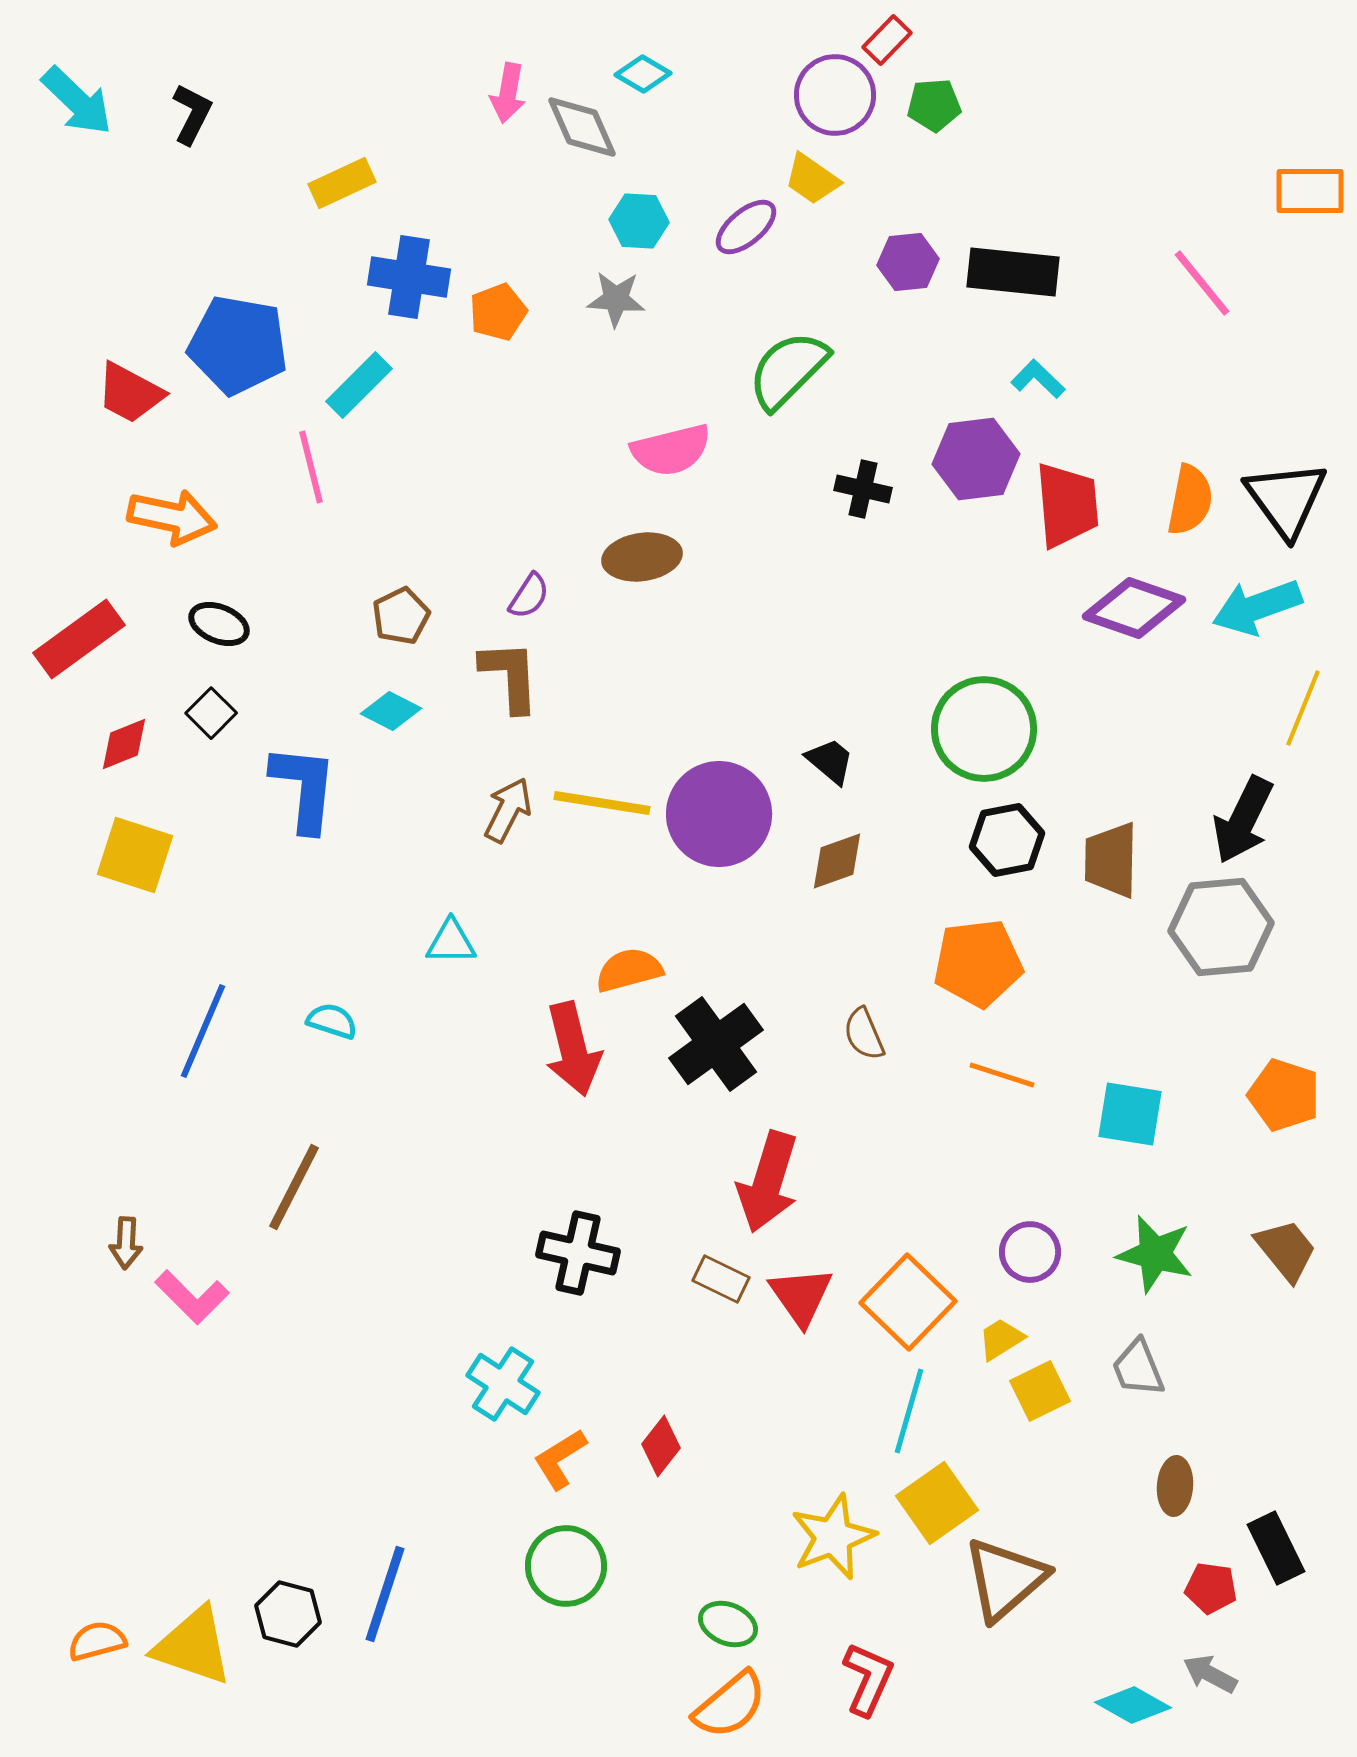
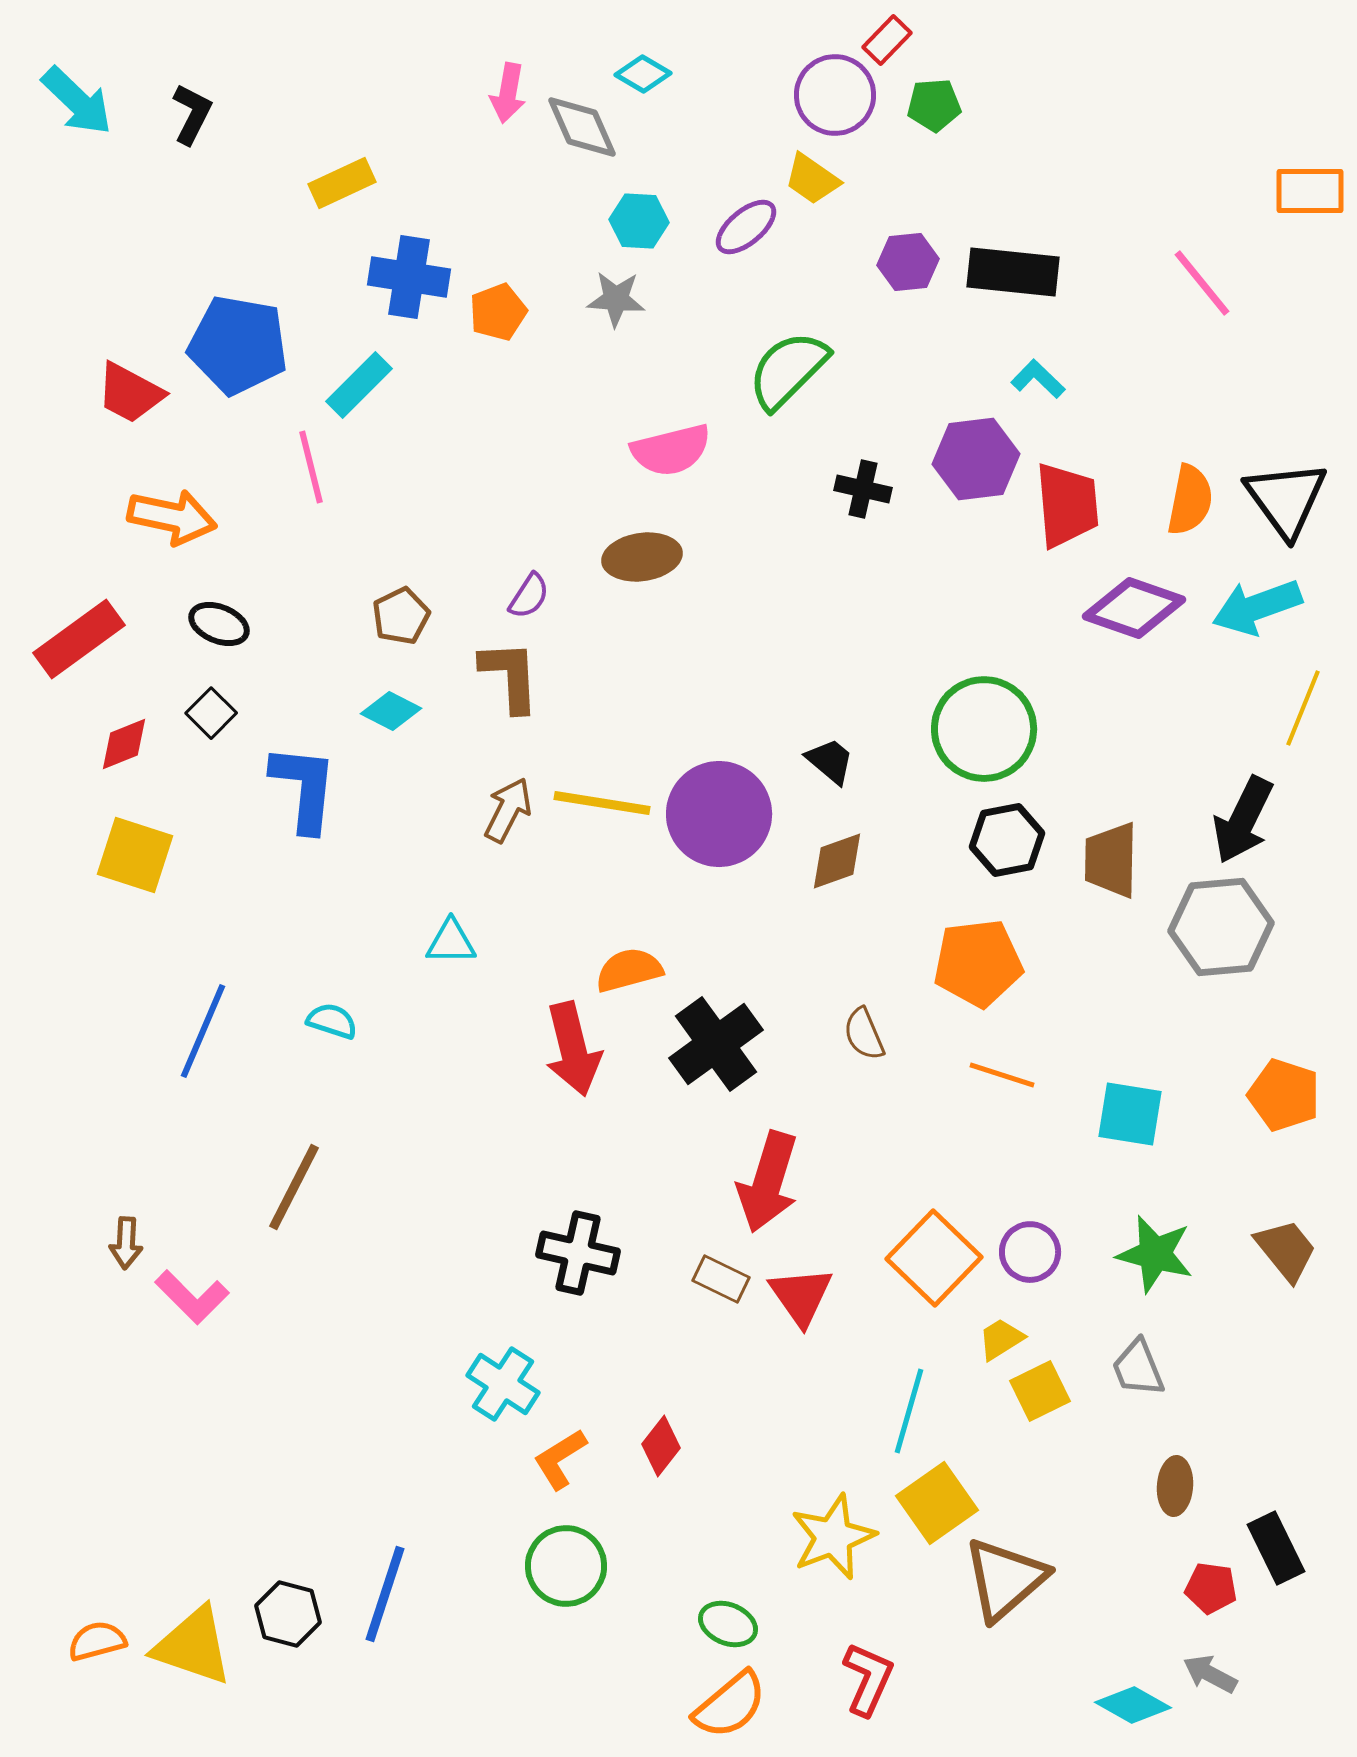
orange square at (908, 1302): moved 26 px right, 44 px up
